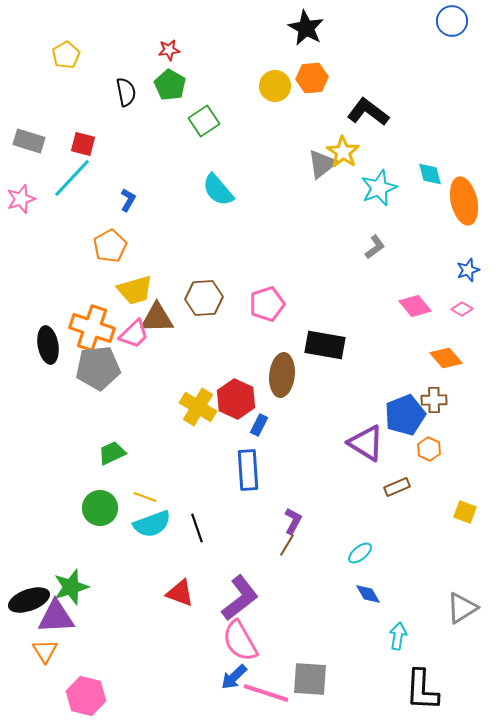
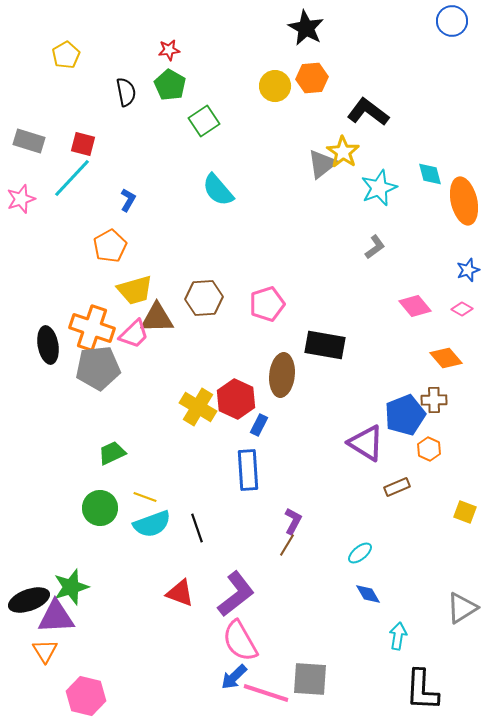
purple L-shape at (240, 598): moved 4 px left, 4 px up
